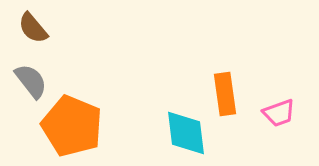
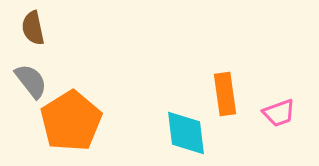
brown semicircle: rotated 28 degrees clockwise
orange pentagon: moved 1 px left, 5 px up; rotated 18 degrees clockwise
